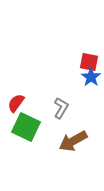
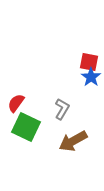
gray L-shape: moved 1 px right, 1 px down
